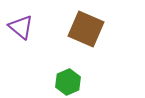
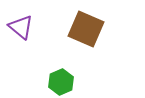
green hexagon: moved 7 px left
